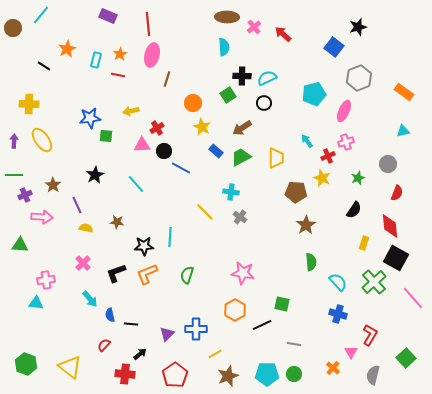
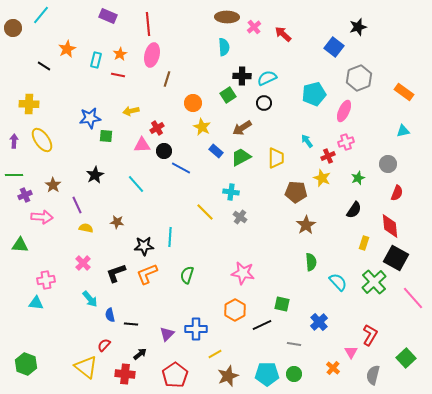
blue cross at (338, 314): moved 19 px left, 8 px down; rotated 30 degrees clockwise
yellow triangle at (70, 367): moved 16 px right
